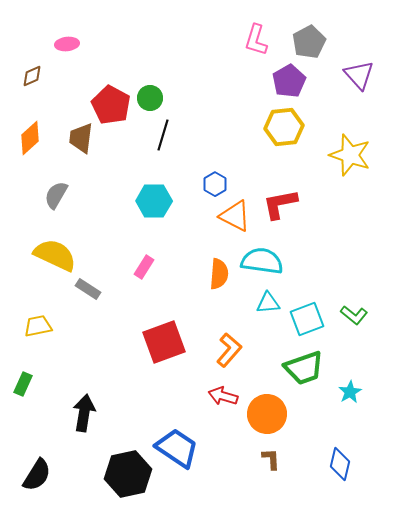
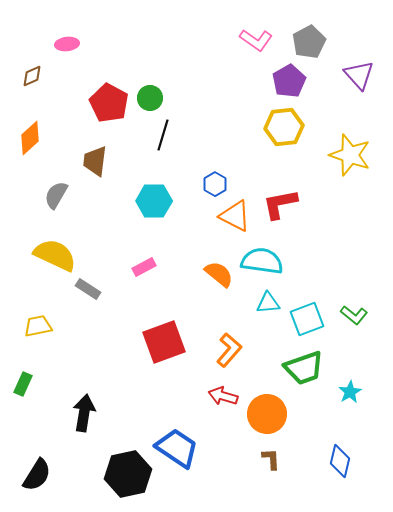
pink L-shape: rotated 72 degrees counterclockwise
red pentagon: moved 2 px left, 2 px up
brown trapezoid: moved 14 px right, 23 px down
pink rectangle: rotated 30 degrees clockwise
orange semicircle: rotated 56 degrees counterclockwise
blue diamond: moved 3 px up
